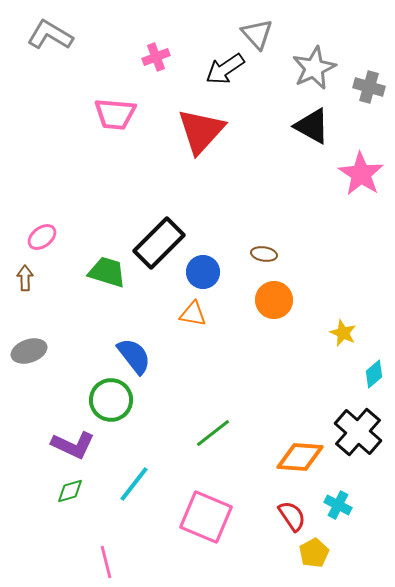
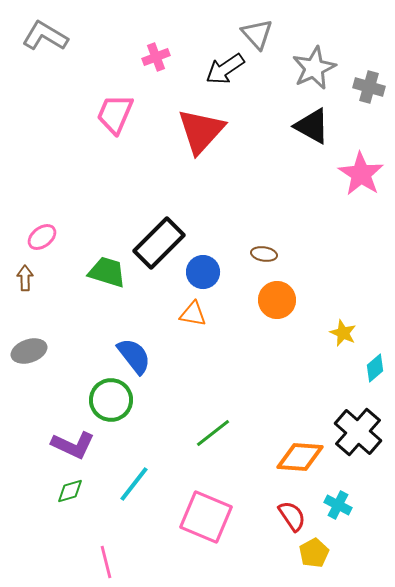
gray L-shape: moved 5 px left, 1 px down
pink trapezoid: rotated 108 degrees clockwise
orange circle: moved 3 px right
cyan diamond: moved 1 px right, 6 px up
